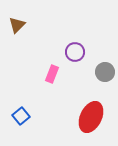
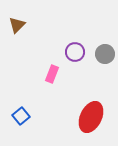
gray circle: moved 18 px up
